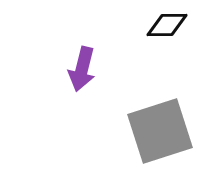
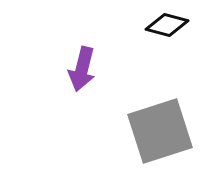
black diamond: rotated 15 degrees clockwise
